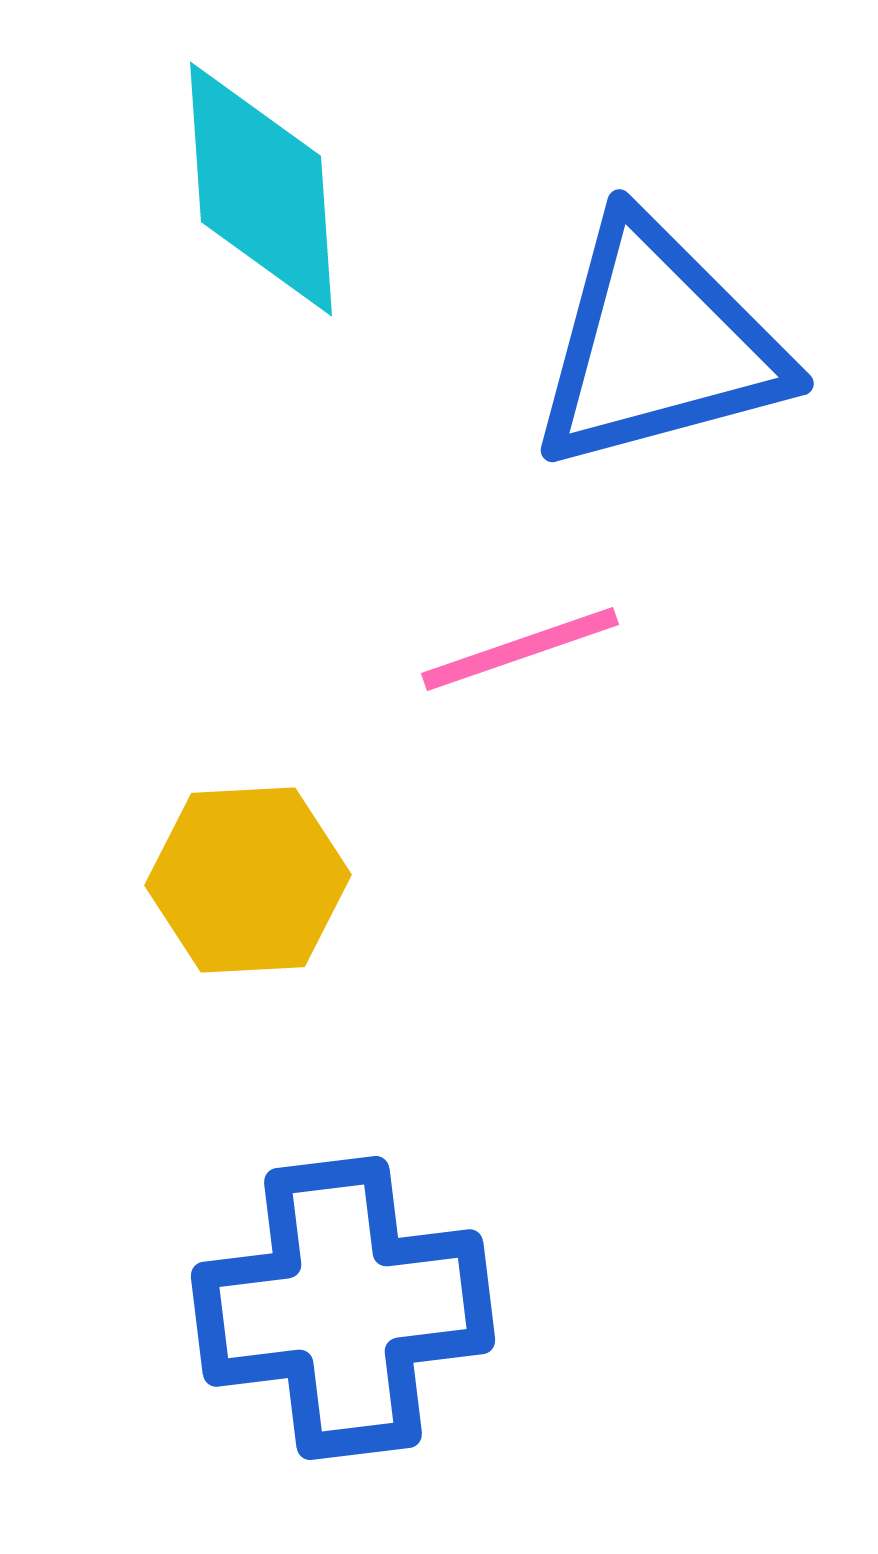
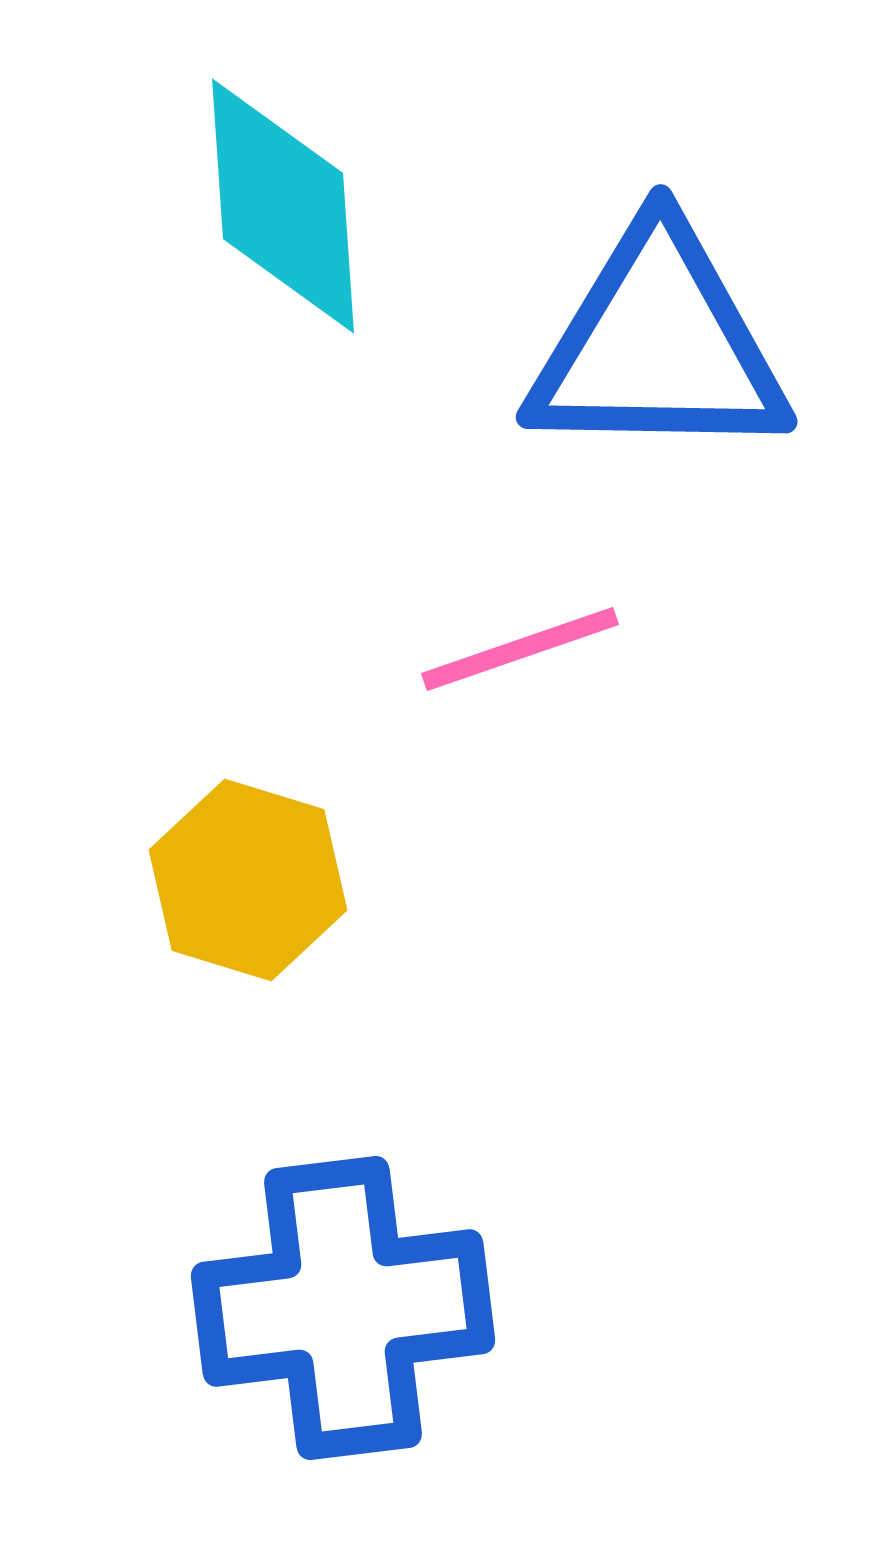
cyan diamond: moved 22 px right, 17 px down
blue triangle: rotated 16 degrees clockwise
yellow hexagon: rotated 20 degrees clockwise
